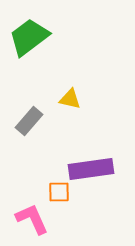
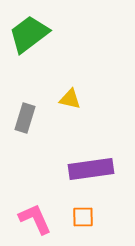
green trapezoid: moved 3 px up
gray rectangle: moved 4 px left, 3 px up; rotated 24 degrees counterclockwise
orange square: moved 24 px right, 25 px down
pink L-shape: moved 3 px right
